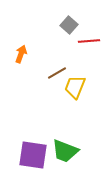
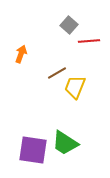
green trapezoid: moved 8 px up; rotated 12 degrees clockwise
purple square: moved 5 px up
